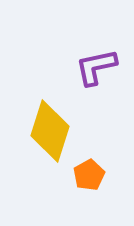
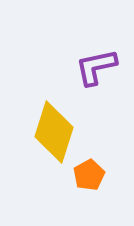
yellow diamond: moved 4 px right, 1 px down
